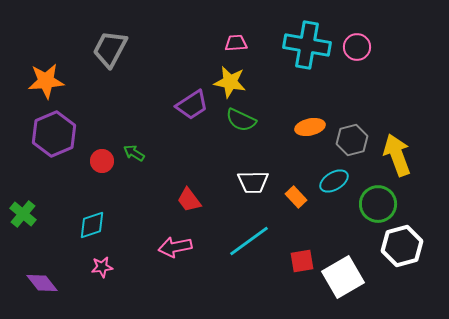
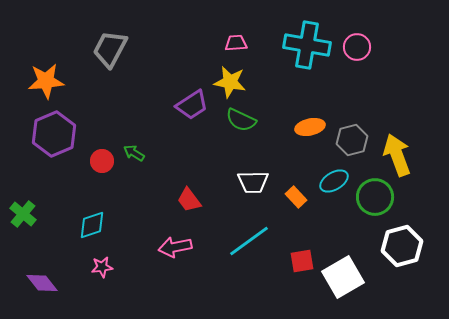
green circle: moved 3 px left, 7 px up
